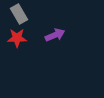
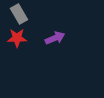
purple arrow: moved 3 px down
